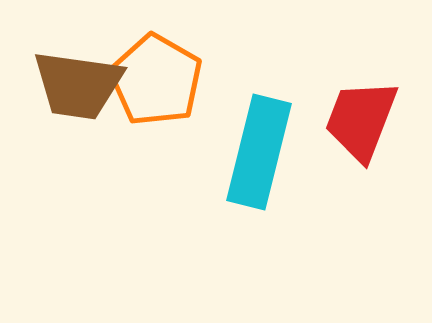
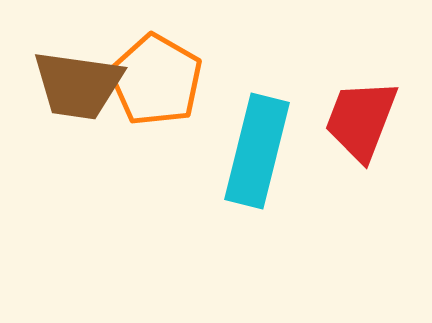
cyan rectangle: moved 2 px left, 1 px up
